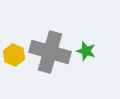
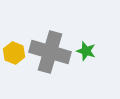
yellow hexagon: moved 2 px up
